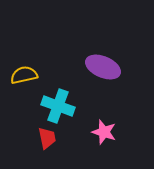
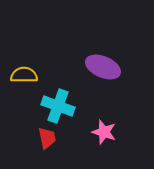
yellow semicircle: rotated 12 degrees clockwise
